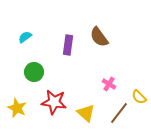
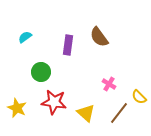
green circle: moved 7 px right
